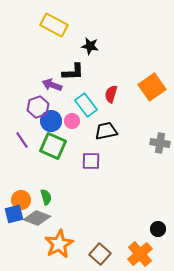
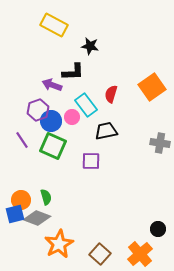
purple hexagon: moved 3 px down
pink circle: moved 4 px up
blue square: moved 1 px right
